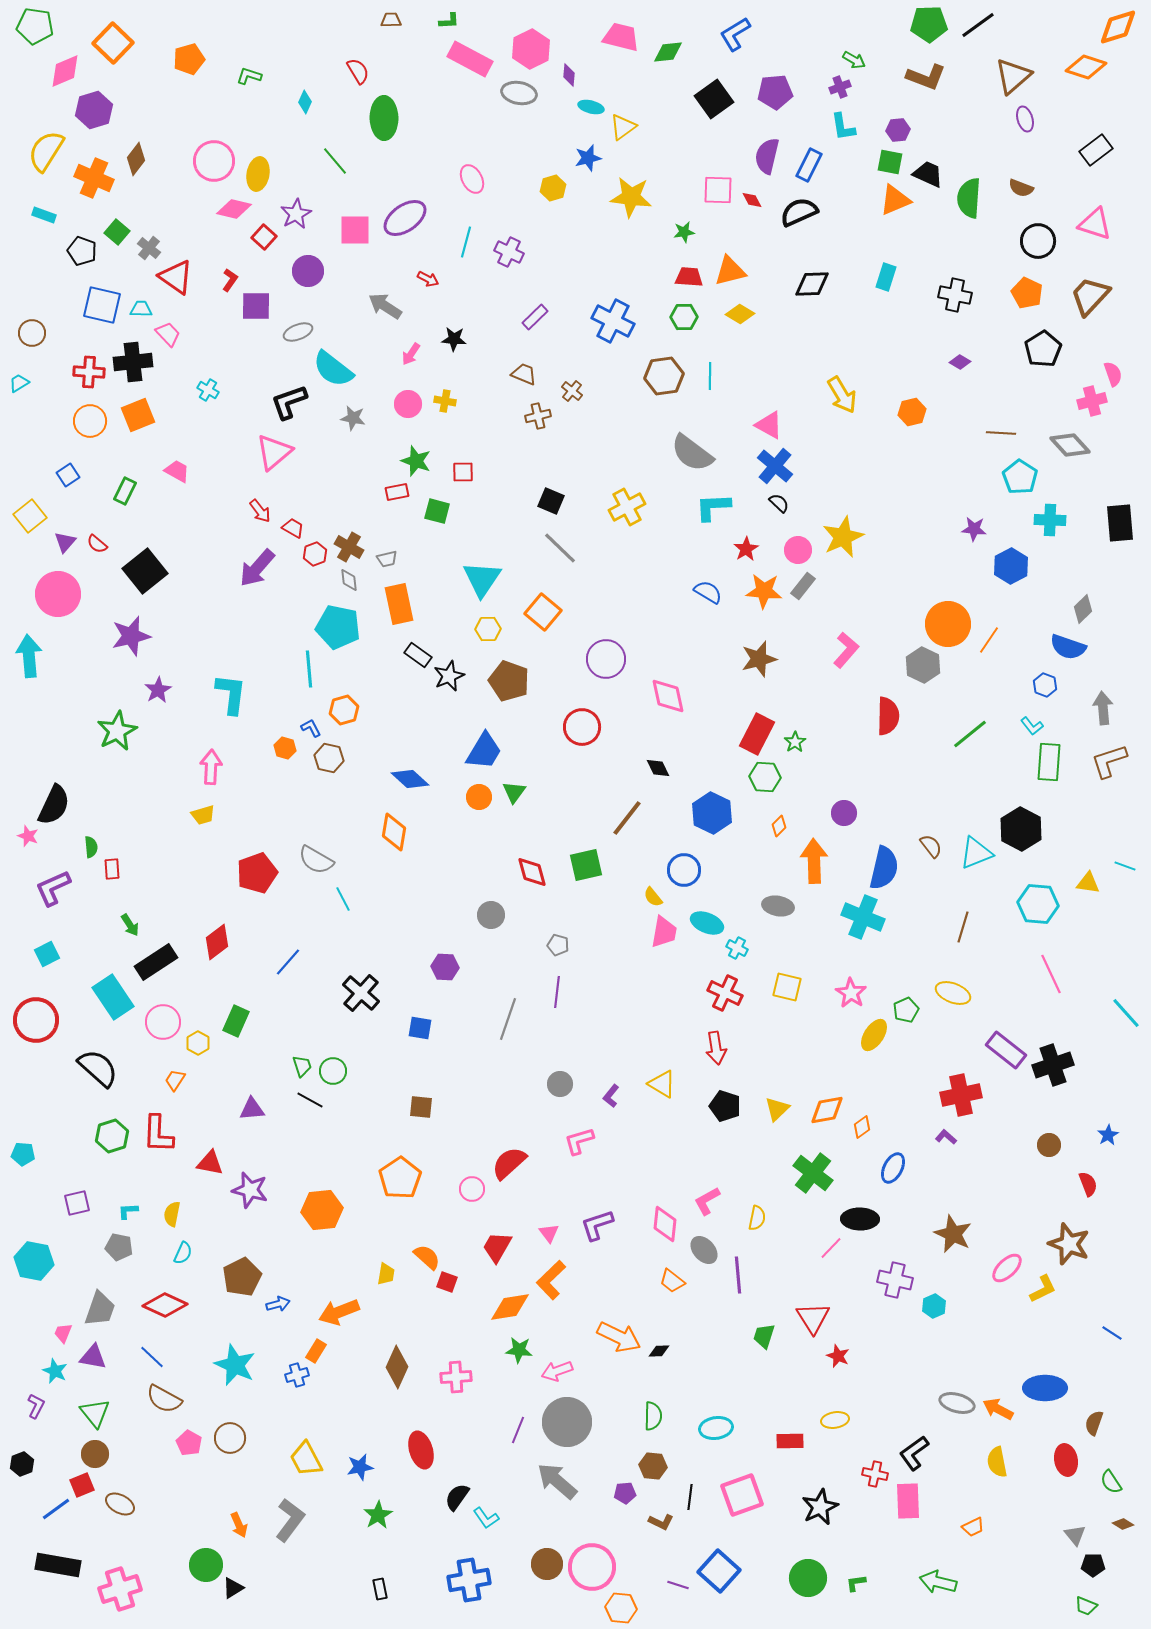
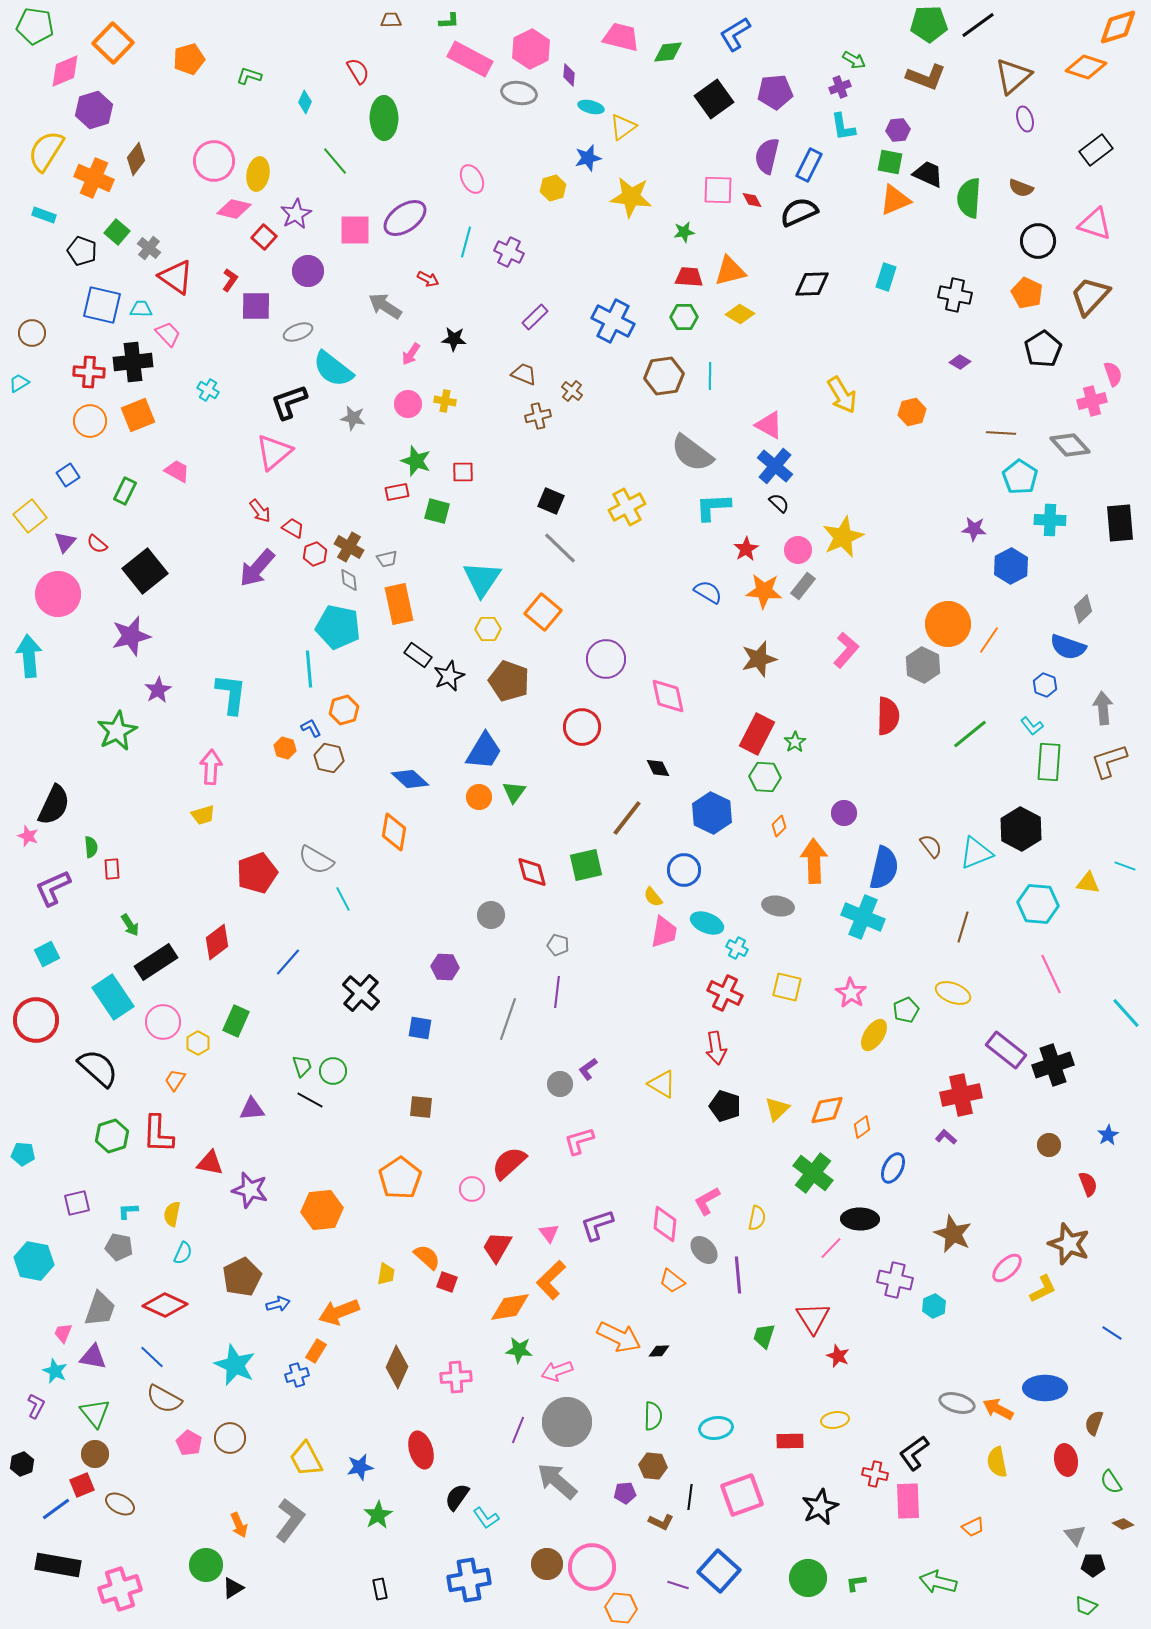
purple L-shape at (611, 1096): moved 23 px left, 27 px up; rotated 15 degrees clockwise
